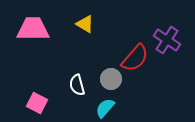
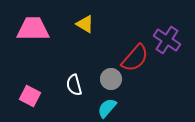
white semicircle: moved 3 px left
pink square: moved 7 px left, 7 px up
cyan semicircle: moved 2 px right
